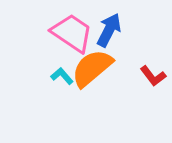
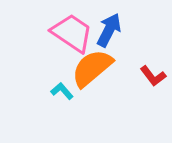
cyan L-shape: moved 15 px down
